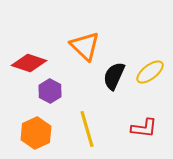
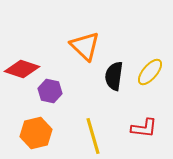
red diamond: moved 7 px left, 6 px down
yellow ellipse: rotated 12 degrees counterclockwise
black semicircle: rotated 16 degrees counterclockwise
purple hexagon: rotated 15 degrees counterclockwise
yellow line: moved 6 px right, 7 px down
orange hexagon: rotated 12 degrees clockwise
